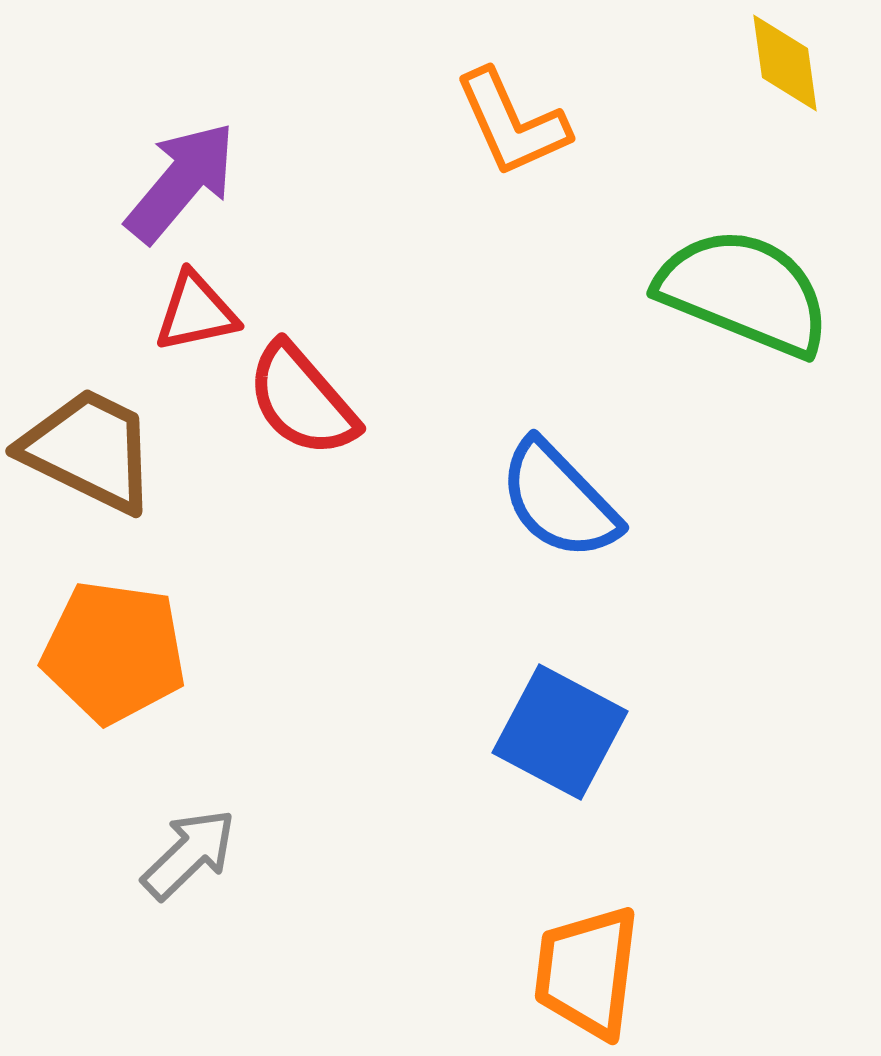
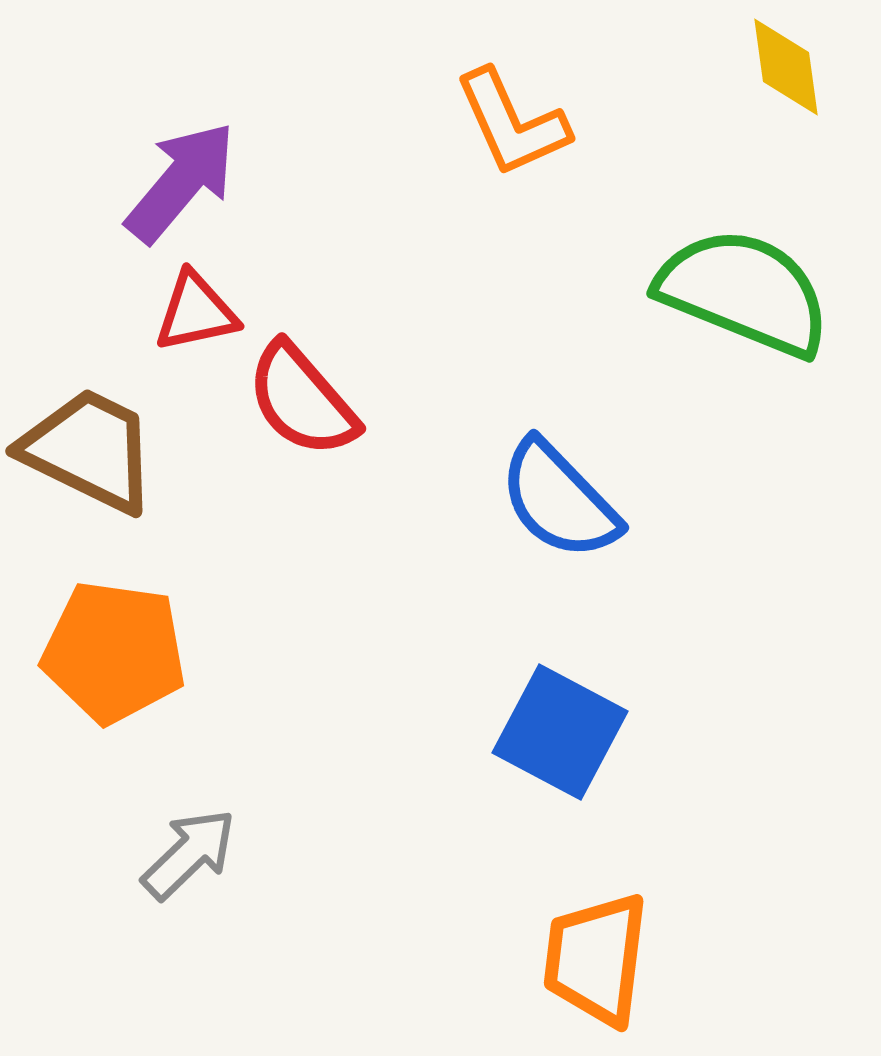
yellow diamond: moved 1 px right, 4 px down
orange trapezoid: moved 9 px right, 13 px up
